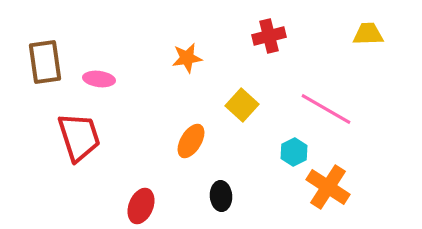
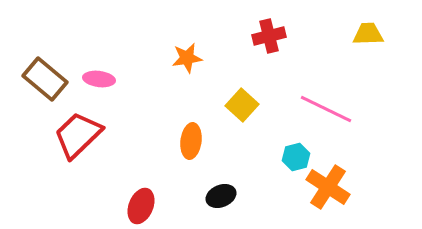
brown rectangle: moved 17 px down; rotated 42 degrees counterclockwise
pink line: rotated 4 degrees counterclockwise
red trapezoid: moved 1 px left, 2 px up; rotated 116 degrees counterclockwise
orange ellipse: rotated 24 degrees counterclockwise
cyan hexagon: moved 2 px right, 5 px down; rotated 12 degrees clockwise
black ellipse: rotated 72 degrees clockwise
